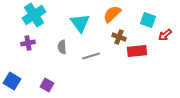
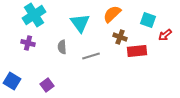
brown cross: moved 1 px right
purple cross: rotated 24 degrees clockwise
purple square: rotated 24 degrees clockwise
